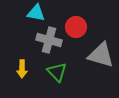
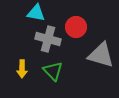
gray cross: moved 1 px left, 1 px up
green triangle: moved 4 px left, 1 px up
